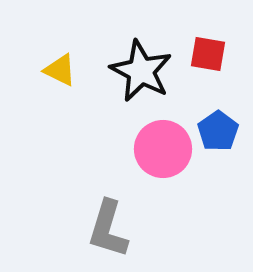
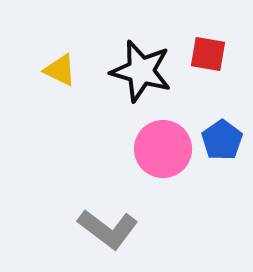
black star: rotated 12 degrees counterclockwise
blue pentagon: moved 4 px right, 9 px down
gray L-shape: rotated 70 degrees counterclockwise
